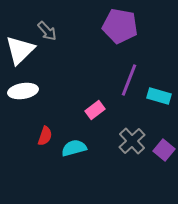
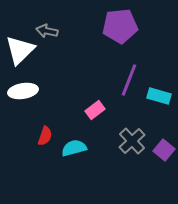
purple pentagon: rotated 16 degrees counterclockwise
gray arrow: rotated 145 degrees clockwise
